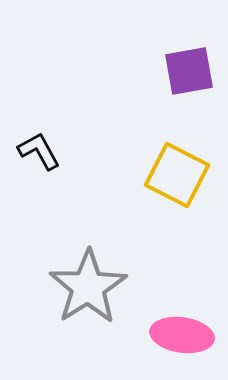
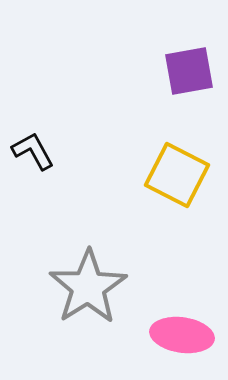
black L-shape: moved 6 px left
